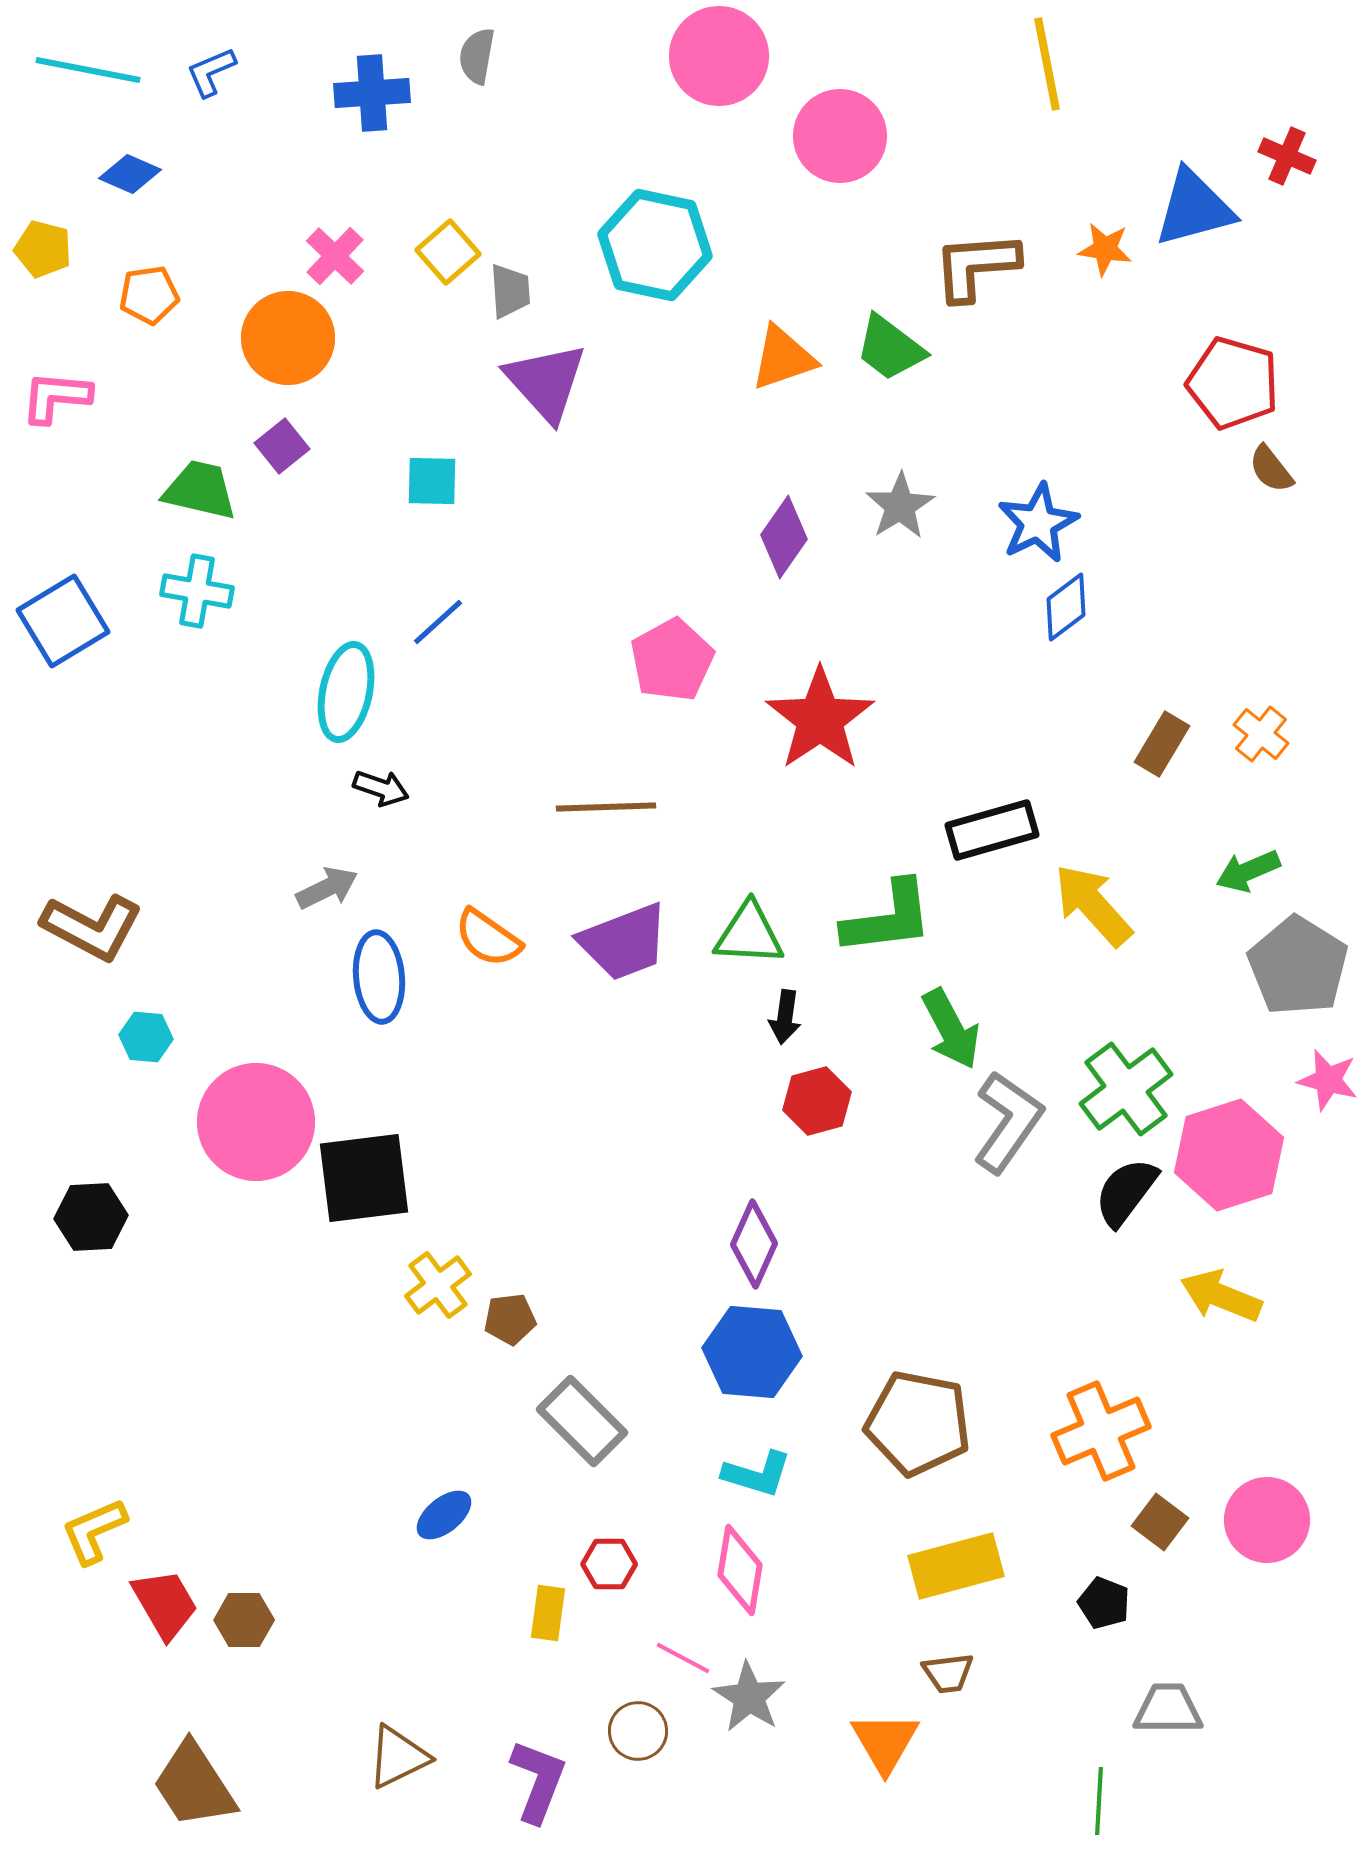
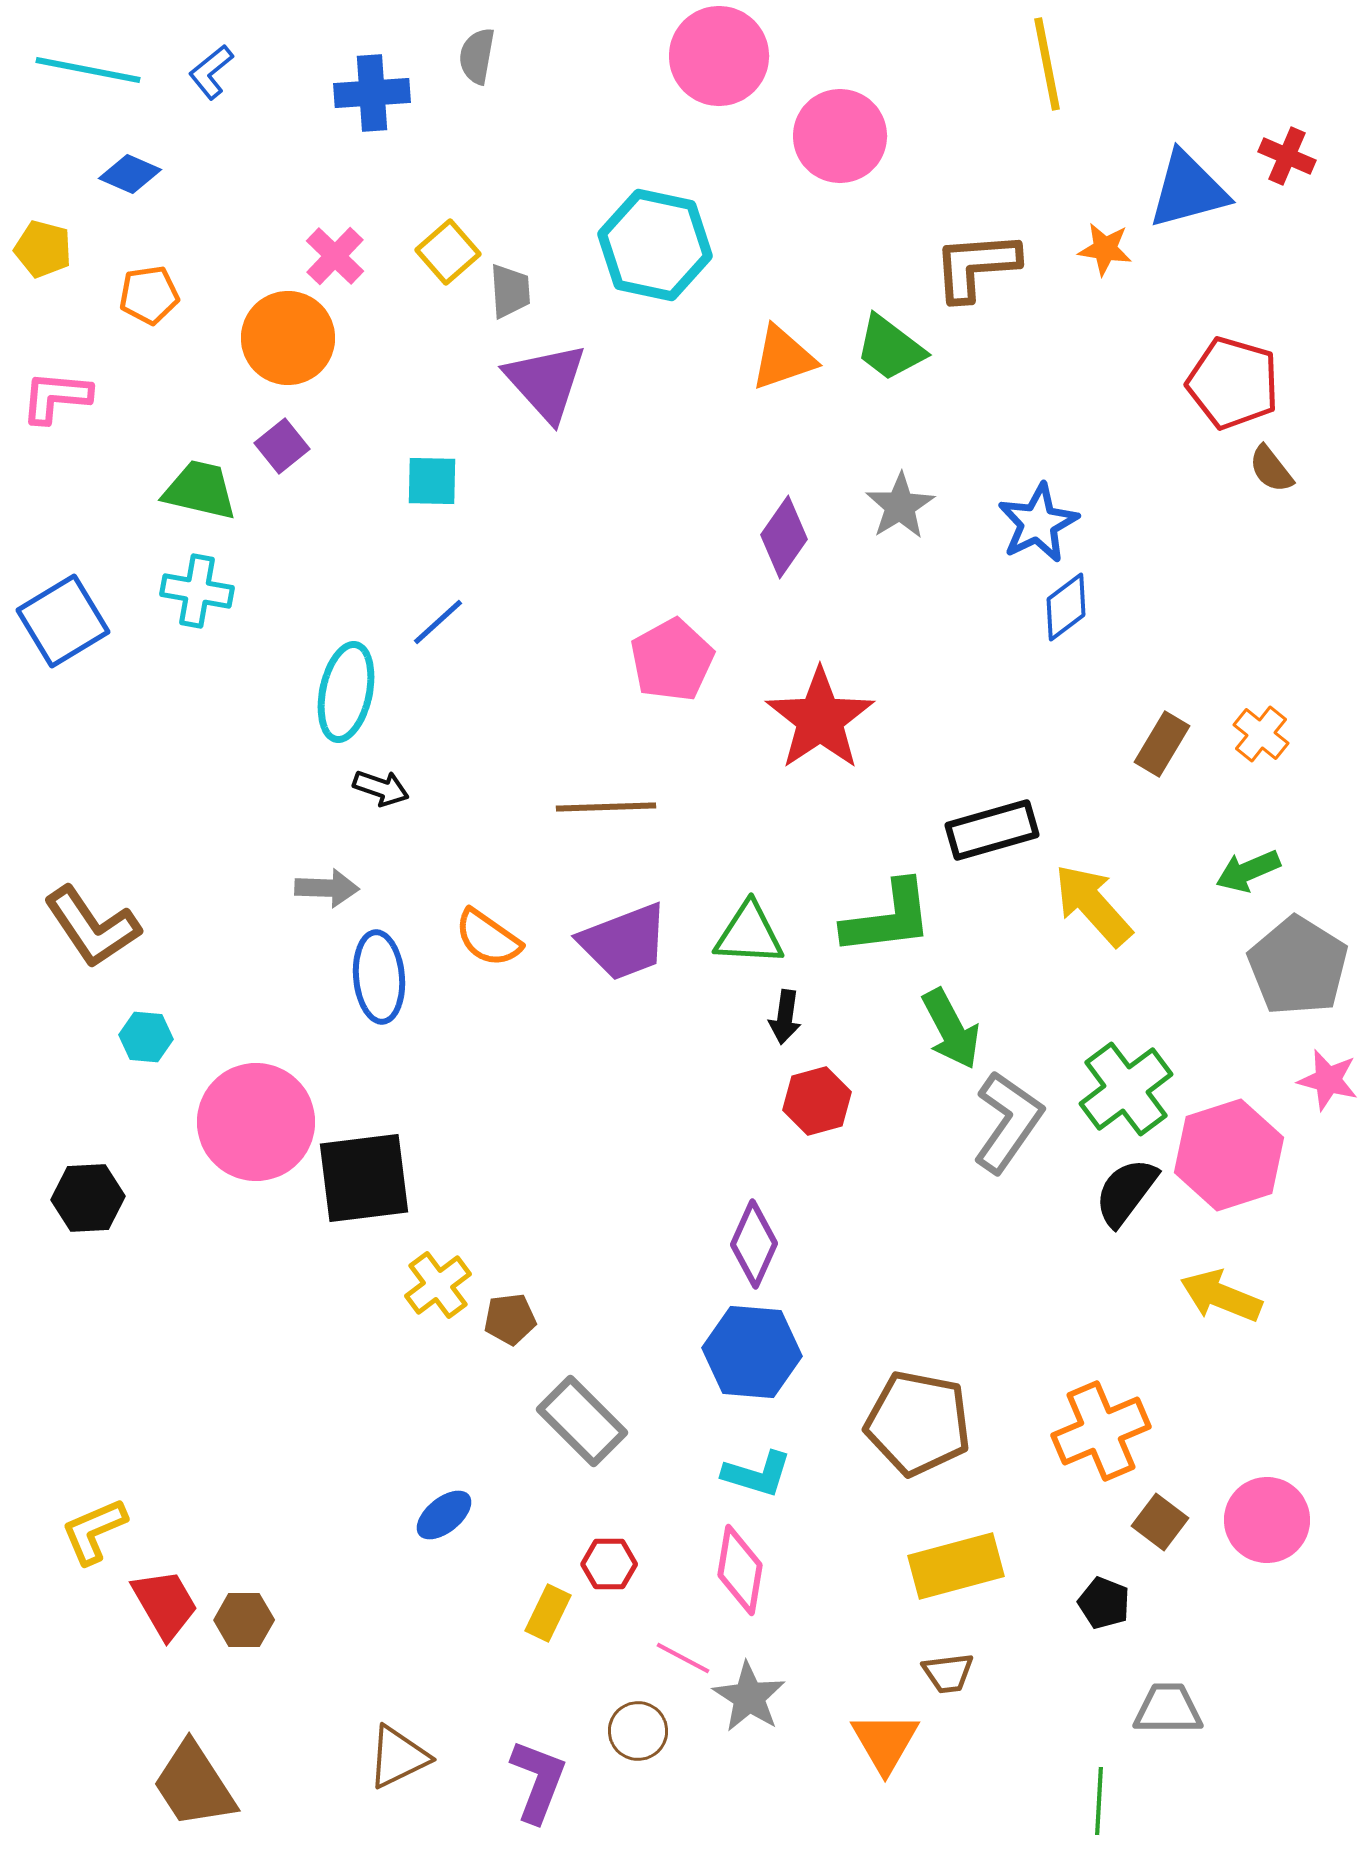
blue L-shape at (211, 72): rotated 16 degrees counterclockwise
blue triangle at (1194, 208): moved 6 px left, 18 px up
gray arrow at (327, 888): rotated 28 degrees clockwise
brown L-shape at (92, 927): rotated 28 degrees clockwise
black hexagon at (91, 1217): moved 3 px left, 19 px up
yellow rectangle at (548, 1613): rotated 18 degrees clockwise
